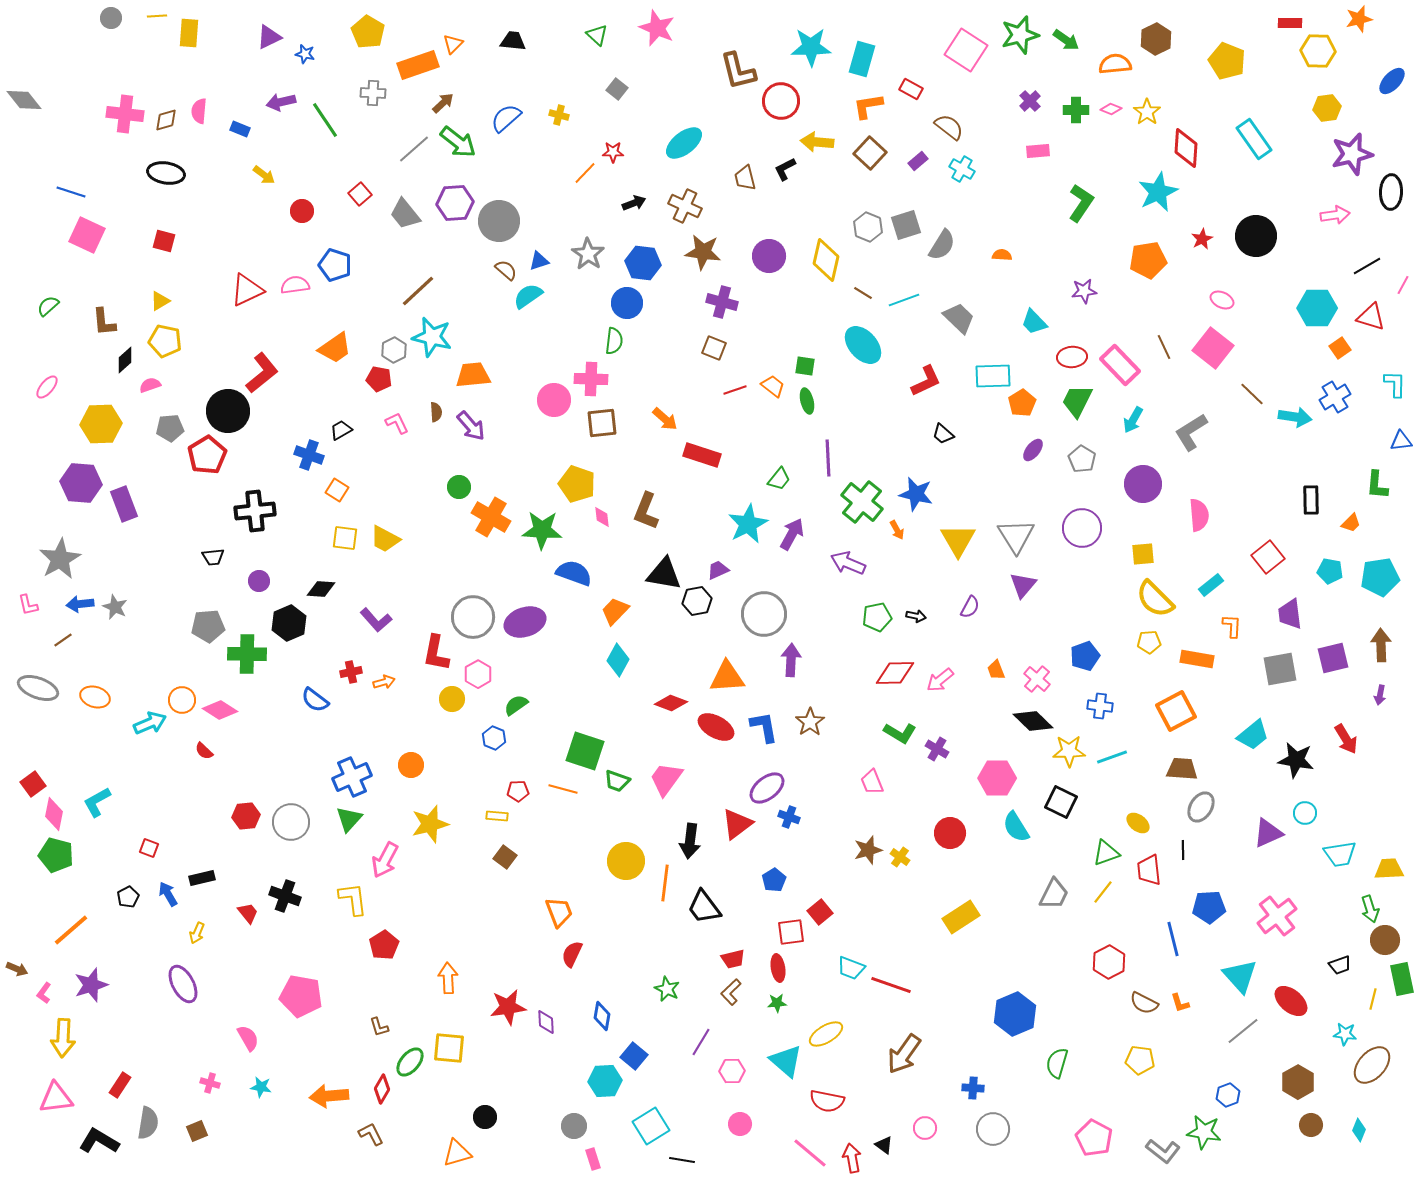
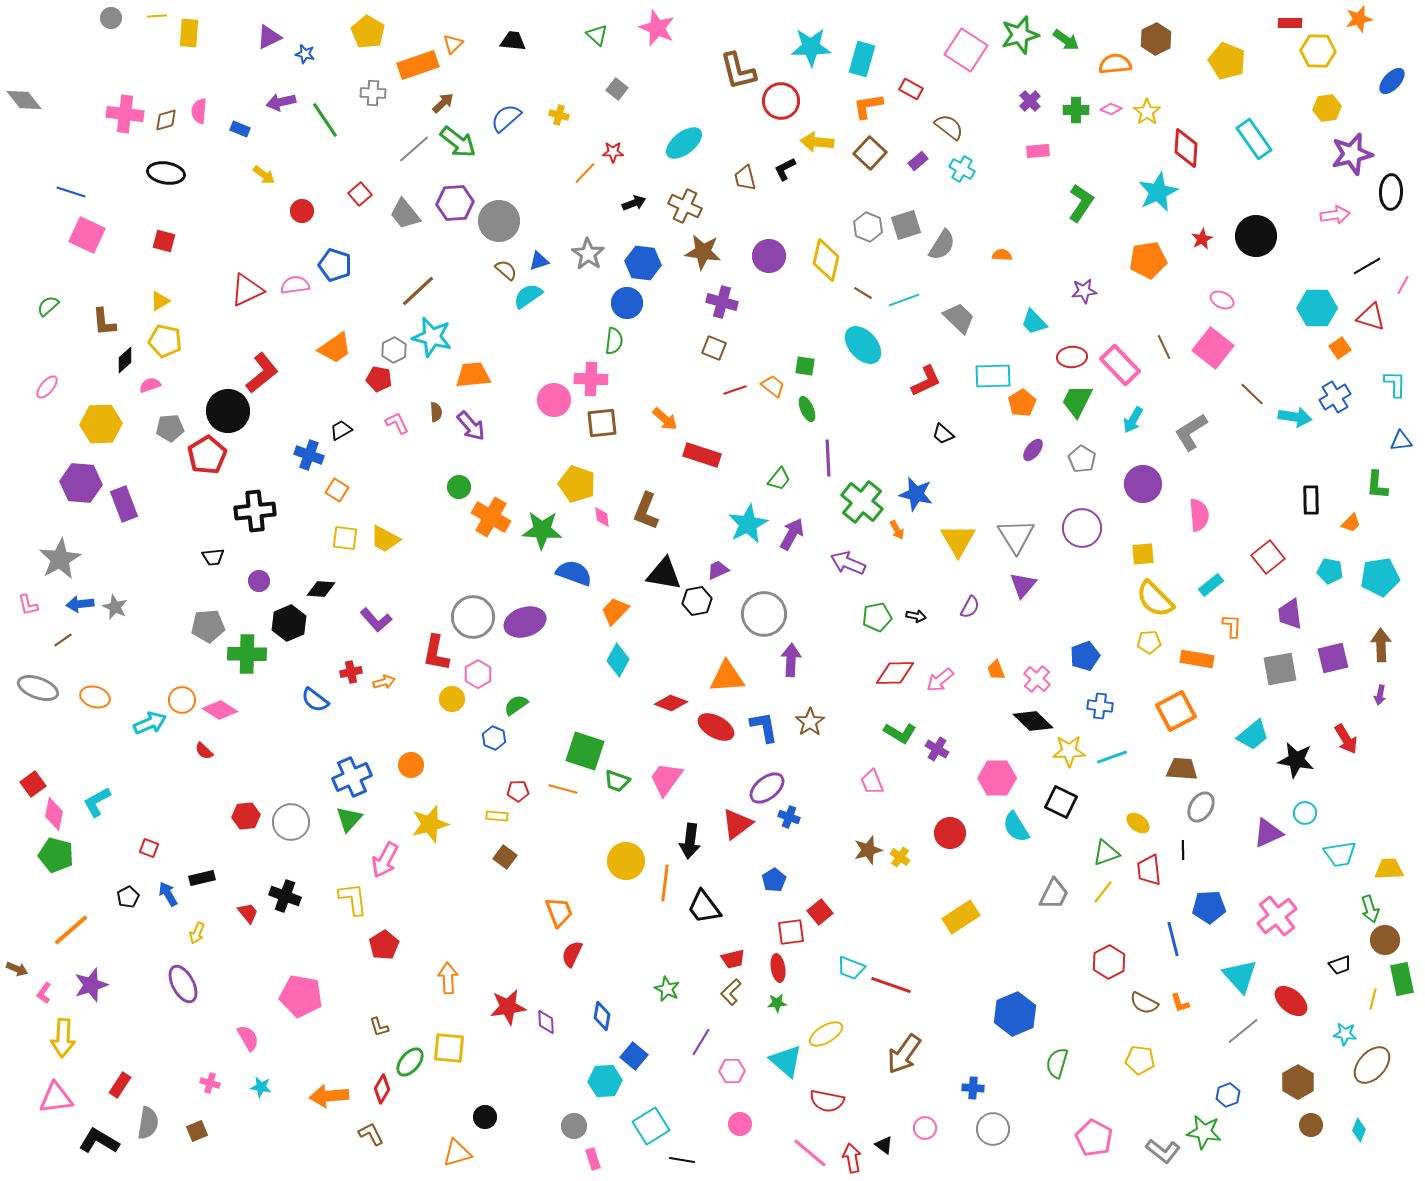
green ellipse at (807, 401): moved 8 px down; rotated 10 degrees counterclockwise
